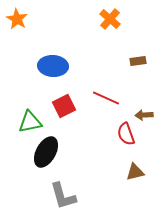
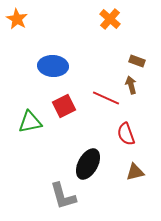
brown rectangle: moved 1 px left; rotated 28 degrees clockwise
brown arrow: moved 13 px left, 30 px up; rotated 78 degrees clockwise
black ellipse: moved 42 px right, 12 px down
